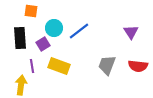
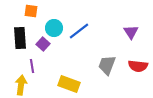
purple square: rotated 16 degrees counterclockwise
yellow rectangle: moved 10 px right, 18 px down
